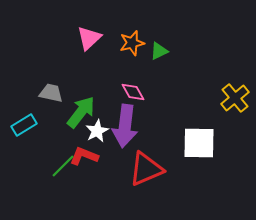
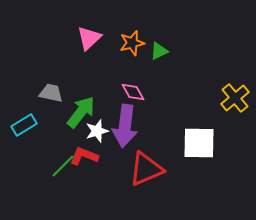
white star: rotated 10 degrees clockwise
